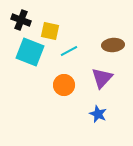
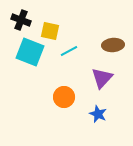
orange circle: moved 12 px down
